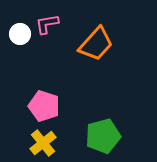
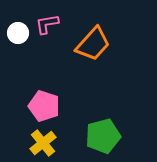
white circle: moved 2 px left, 1 px up
orange trapezoid: moved 3 px left
